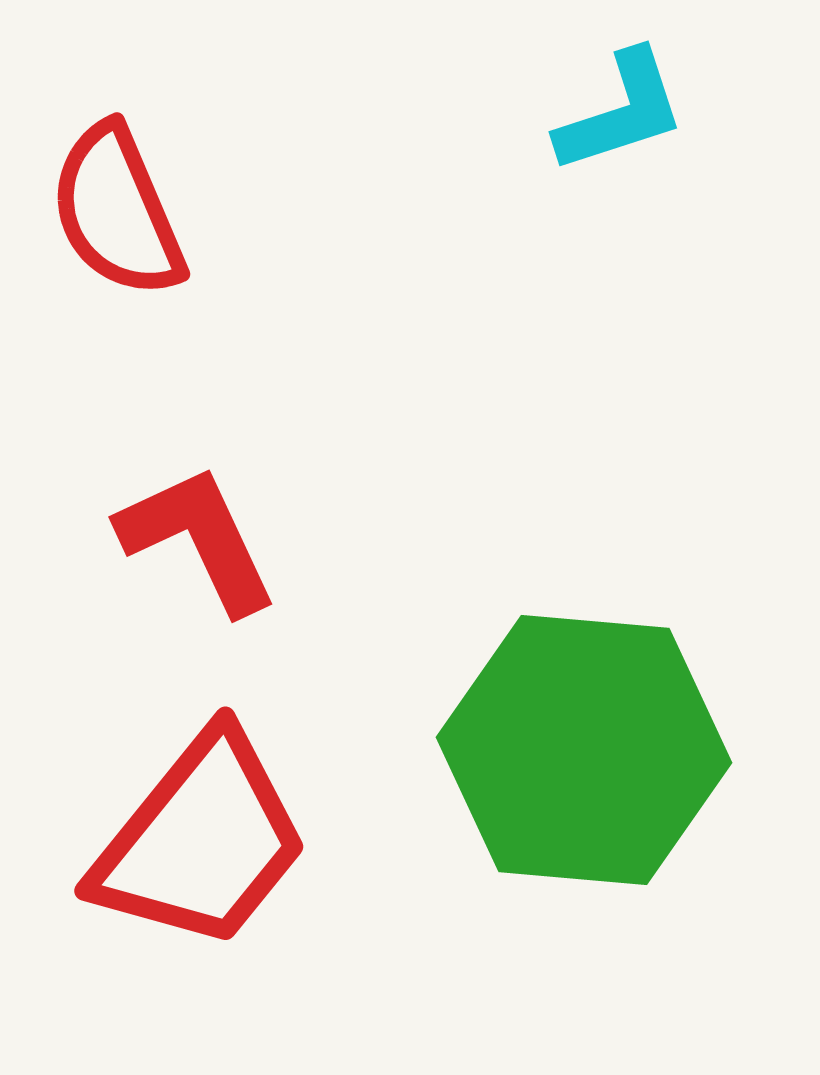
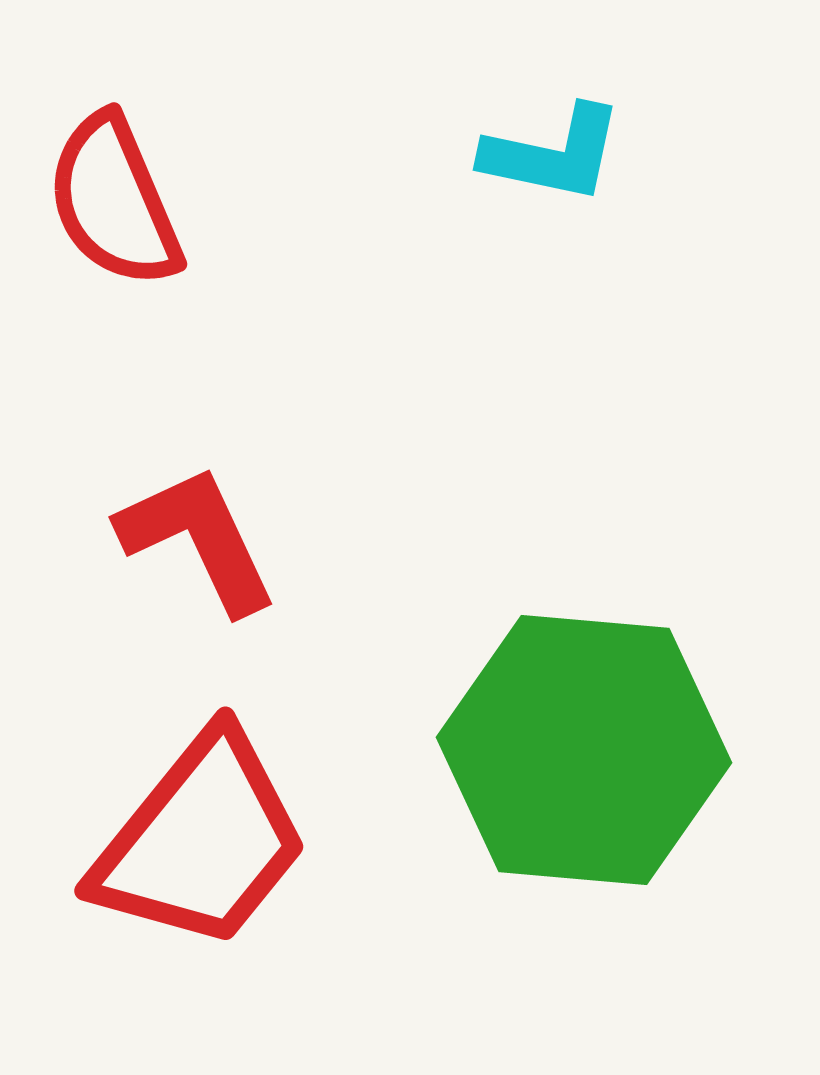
cyan L-shape: moved 68 px left, 42 px down; rotated 30 degrees clockwise
red semicircle: moved 3 px left, 10 px up
